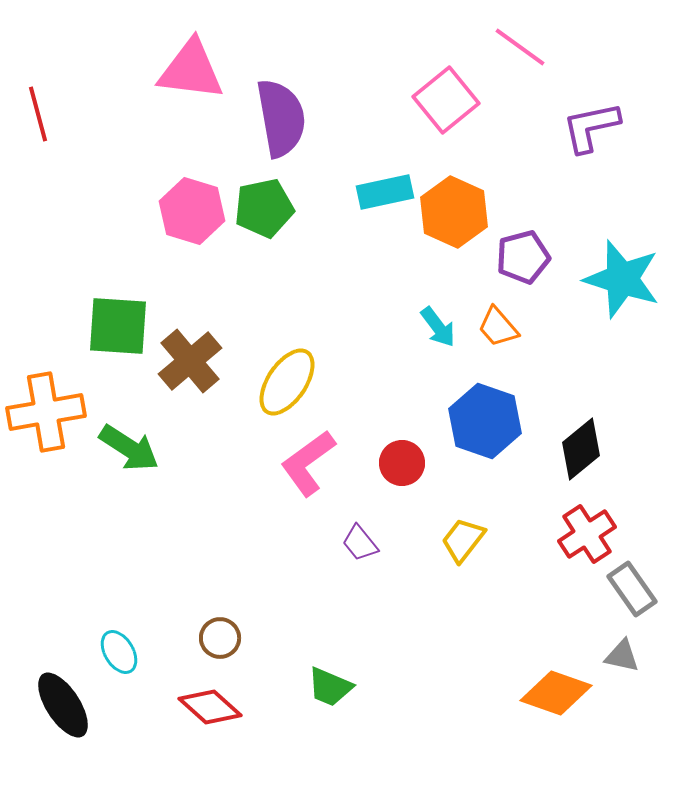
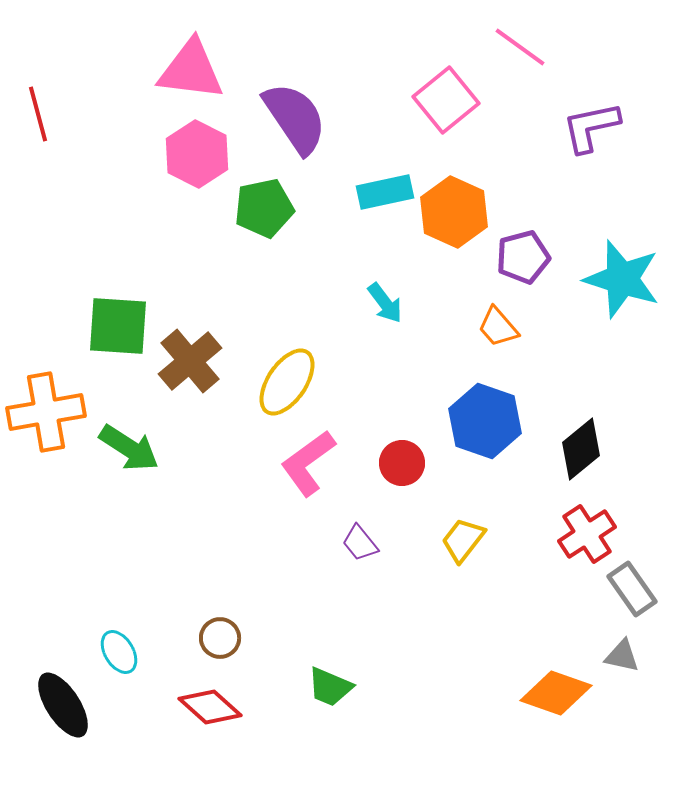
purple semicircle: moved 14 px right; rotated 24 degrees counterclockwise
pink hexagon: moved 5 px right, 57 px up; rotated 10 degrees clockwise
cyan arrow: moved 53 px left, 24 px up
